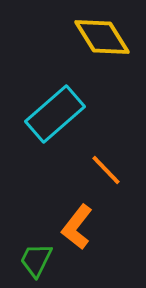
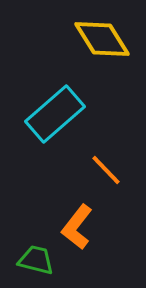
yellow diamond: moved 2 px down
green trapezoid: rotated 78 degrees clockwise
